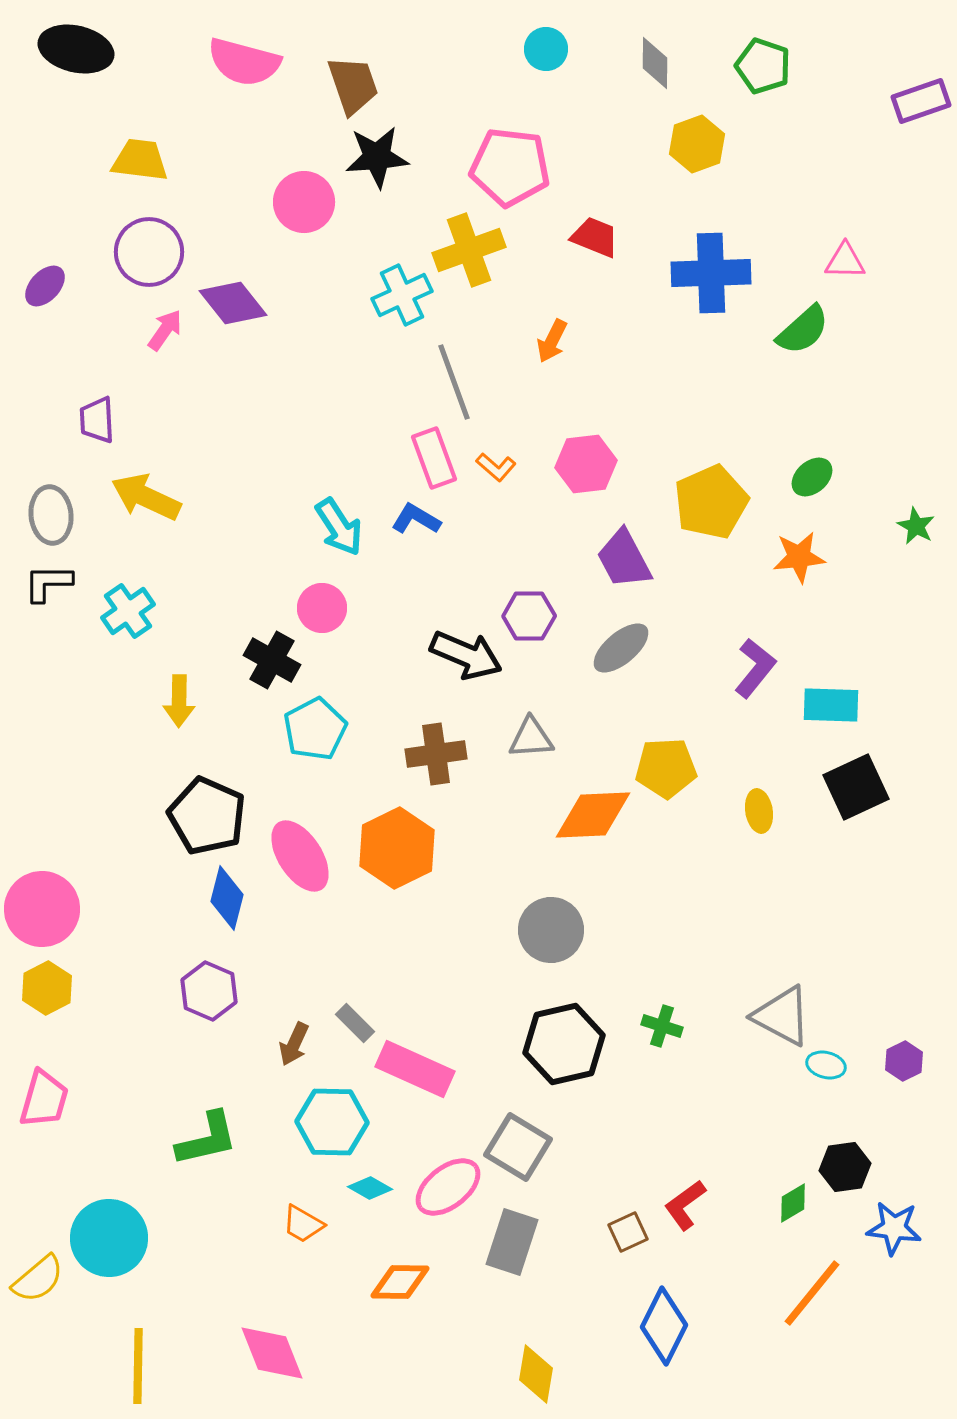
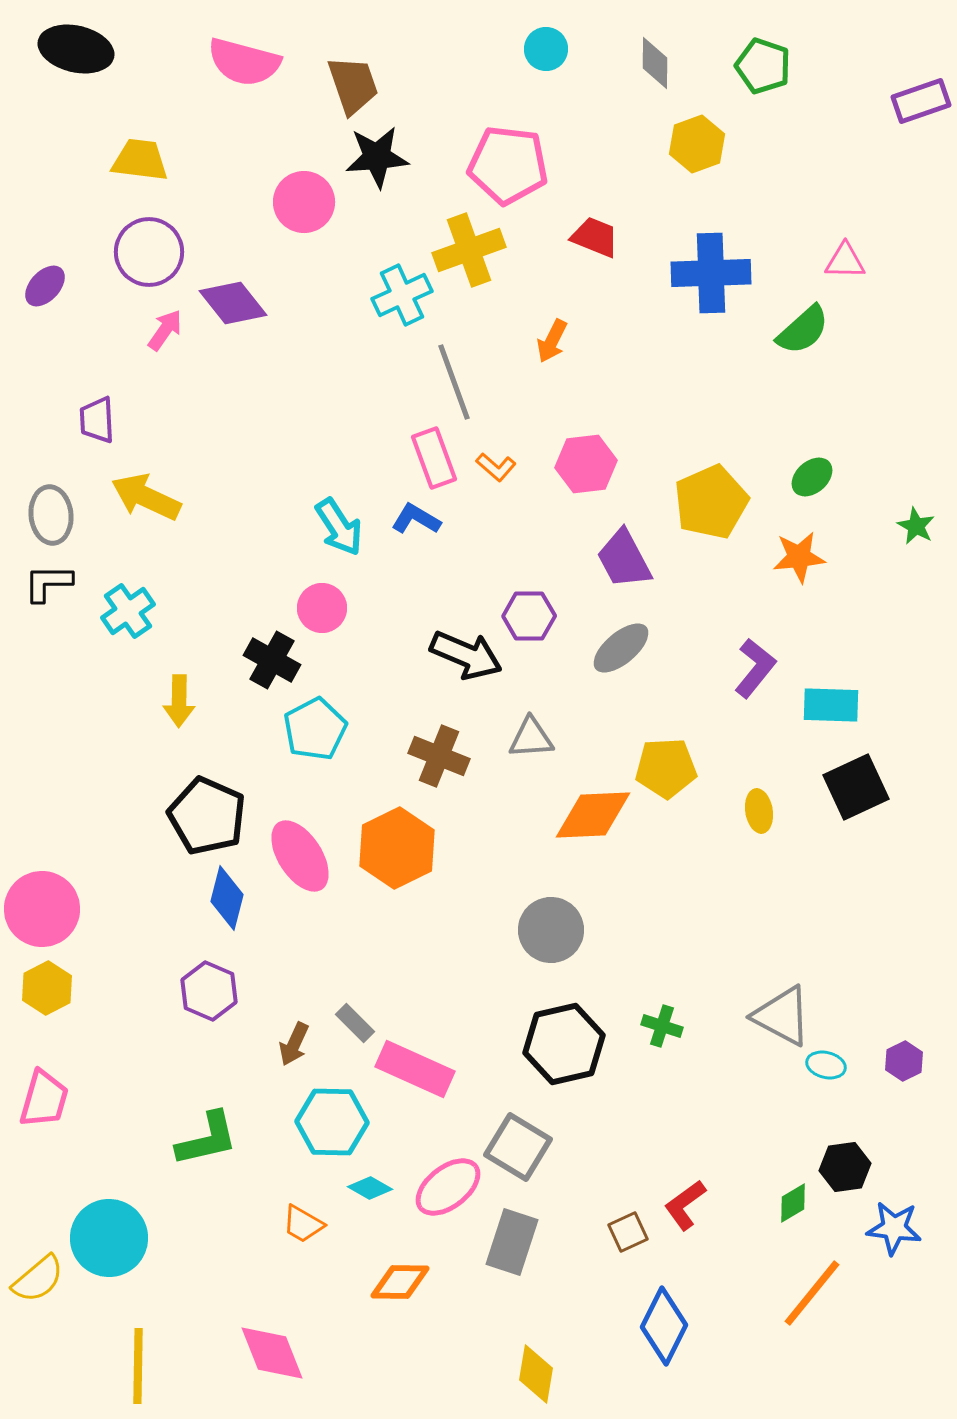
pink pentagon at (510, 167): moved 2 px left, 2 px up
brown cross at (436, 754): moved 3 px right, 2 px down; rotated 30 degrees clockwise
